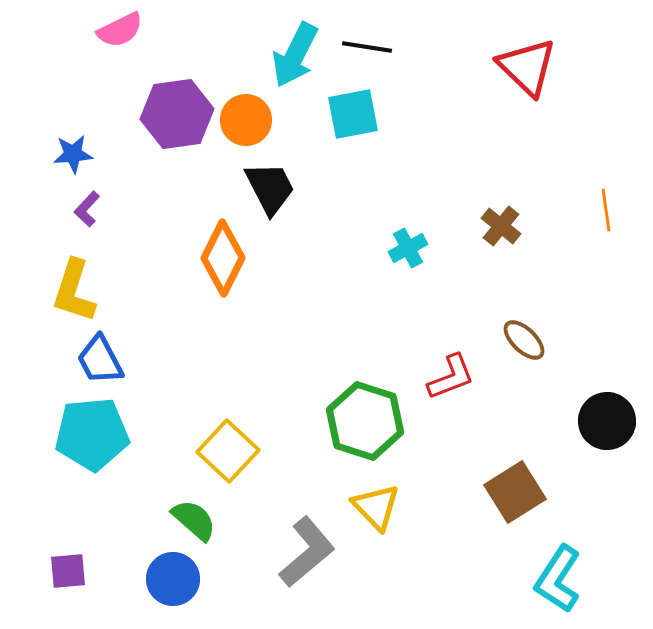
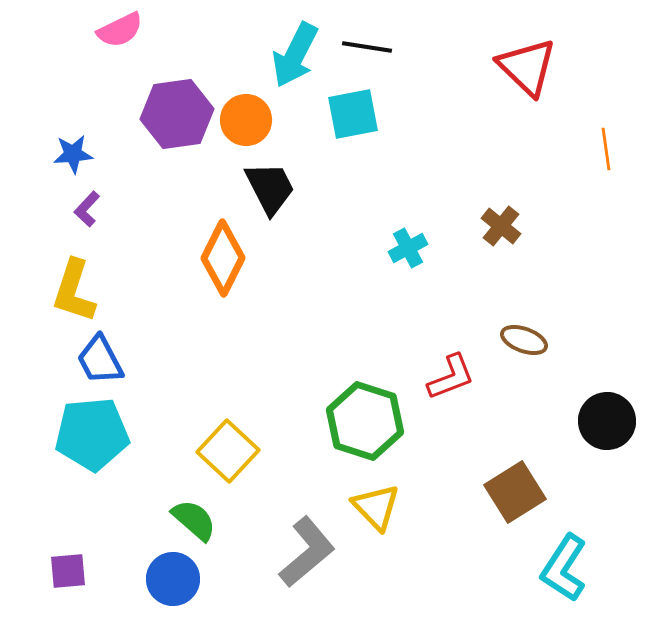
orange line: moved 61 px up
brown ellipse: rotated 24 degrees counterclockwise
cyan L-shape: moved 6 px right, 11 px up
